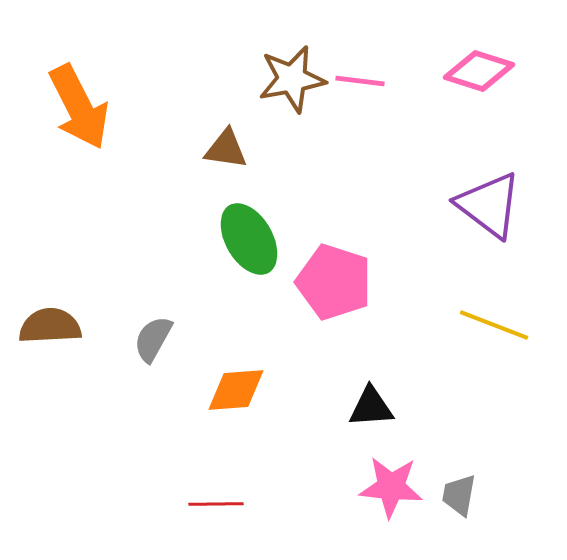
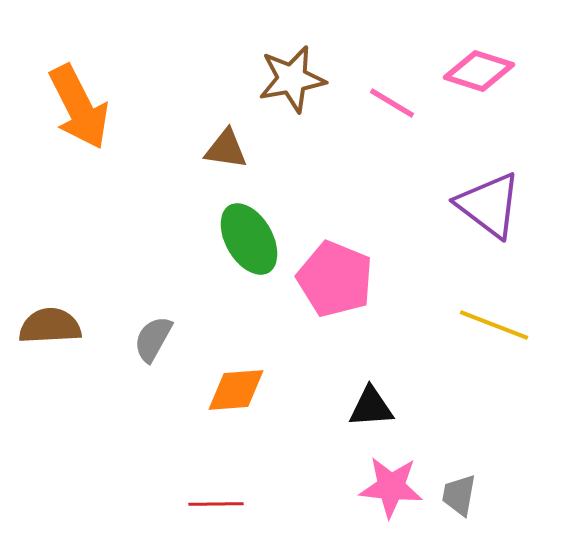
pink line: moved 32 px right, 22 px down; rotated 24 degrees clockwise
pink pentagon: moved 1 px right, 3 px up; rotated 4 degrees clockwise
